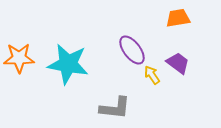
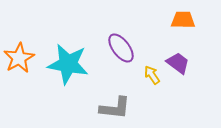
orange trapezoid: moved 5 px right, 2 px down; rotated 10 degrees clockwise
purple ellipse: moved 11 px left, 2 px up
orange star: rotated 28 degrees counterclockwise
